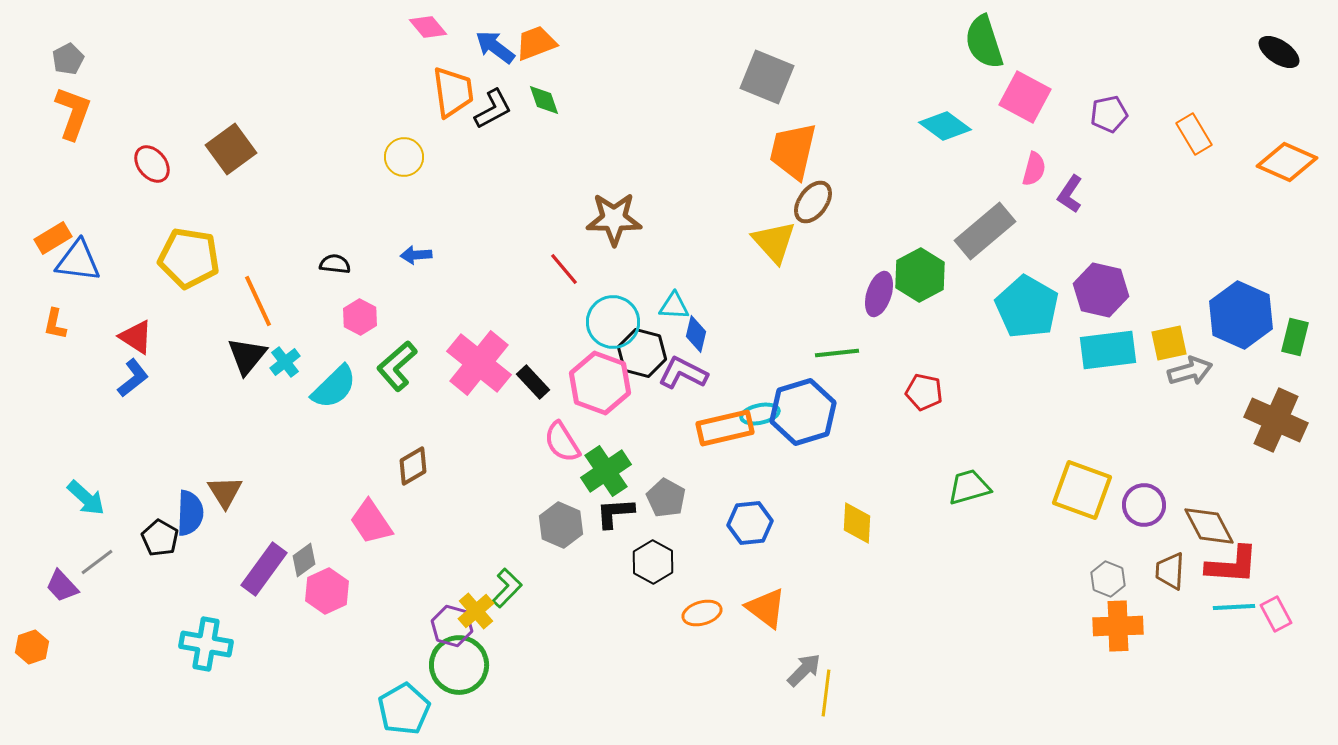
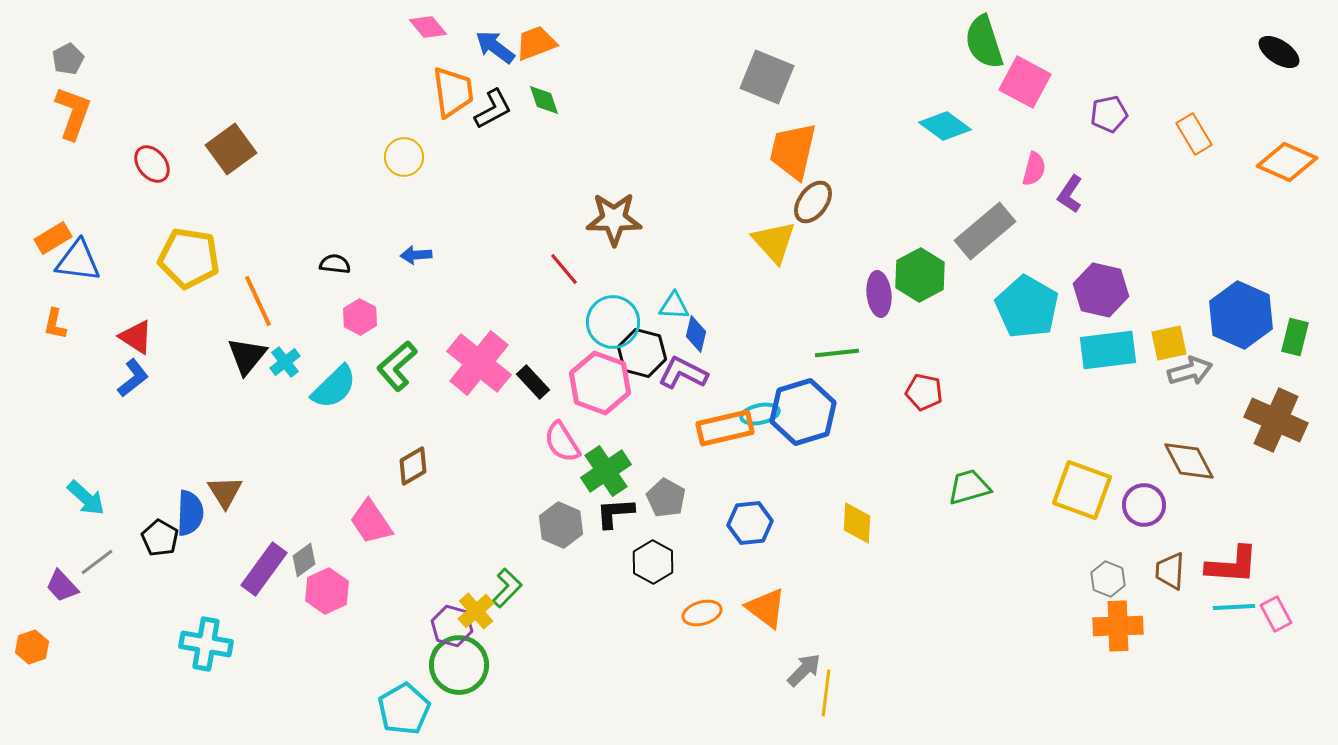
pink square at (1025, 97): moved 15 px up
purple ellipse at (879, 294): rotated 24 degrees counterclockwise
brown diamond at (1209, 526): moved 20 px left, 65 px up
